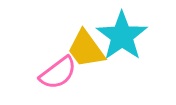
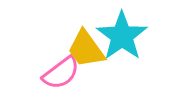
pink semicircle: moved 3 px right
